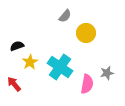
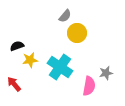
yellow circle: moved 9 px left
yellow star: moved 2 px up; rotated 21 degrees clockwise
gray star: moved 1 px left
pink semicircle: moved 2 px right, 2 px down
